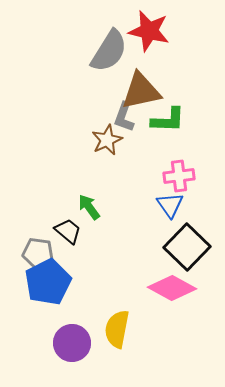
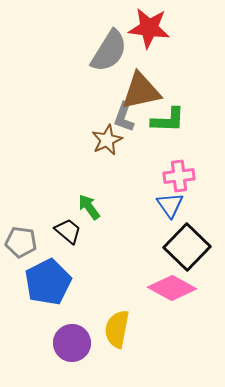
red star: moved 3 px up; rotated 6 degrees counterclockwise
gray pentagon: moved 17 px left, 11 px up
